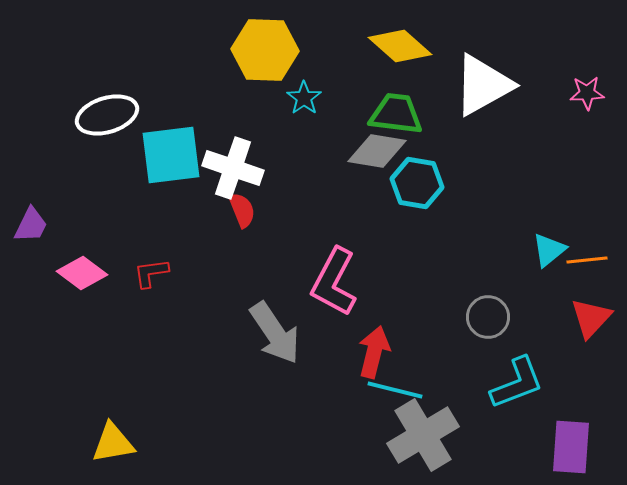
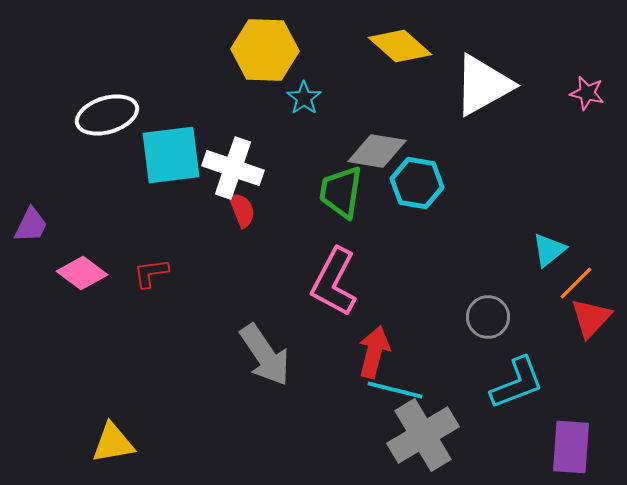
pink star: rotated 16 degrees clockwise
green trapezoid: moved 55 px left, 78 px down; rotated 88 degrees counterclockwise
orange line: moved 11 px left, 23 px down; rotated 39 degrees counterclockwise
gray arrow: moved 10 px left, 22 px down
